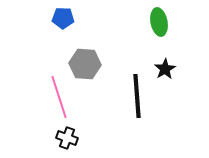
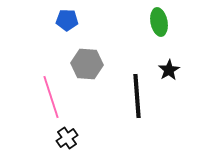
blue pentagon: moved 4 px right, 2 px down
gray hexagon: moved 2 px right
black star: moved 4 px right, 1 px down
pink line: moved 8 px left
black cross: rotated 35 degrees clockwise
